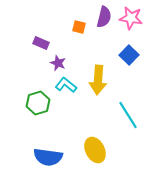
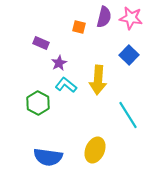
purple star: moved 1 px right; rotated 21 degrees clockwise
green hexagon: rotated 15 degrees counterclockwise
yellow ellipse: rotated 50 degrees clockwise
